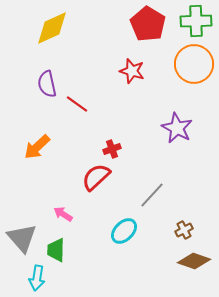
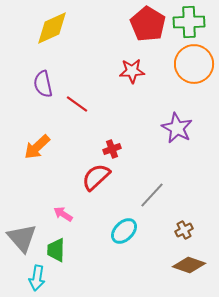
green cross: moved 7 px left, 1 px down
red star: rotated 20 degrees counterclockwise
purple semicircle: moved 4 px left
brown diamond: moved 5 px left, 4 px down
